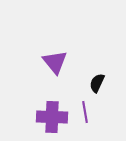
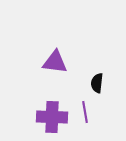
purple triangle: rotated 44 degrees counterclockwise
black semicircle: rotated 18 degrees counterclockwise
